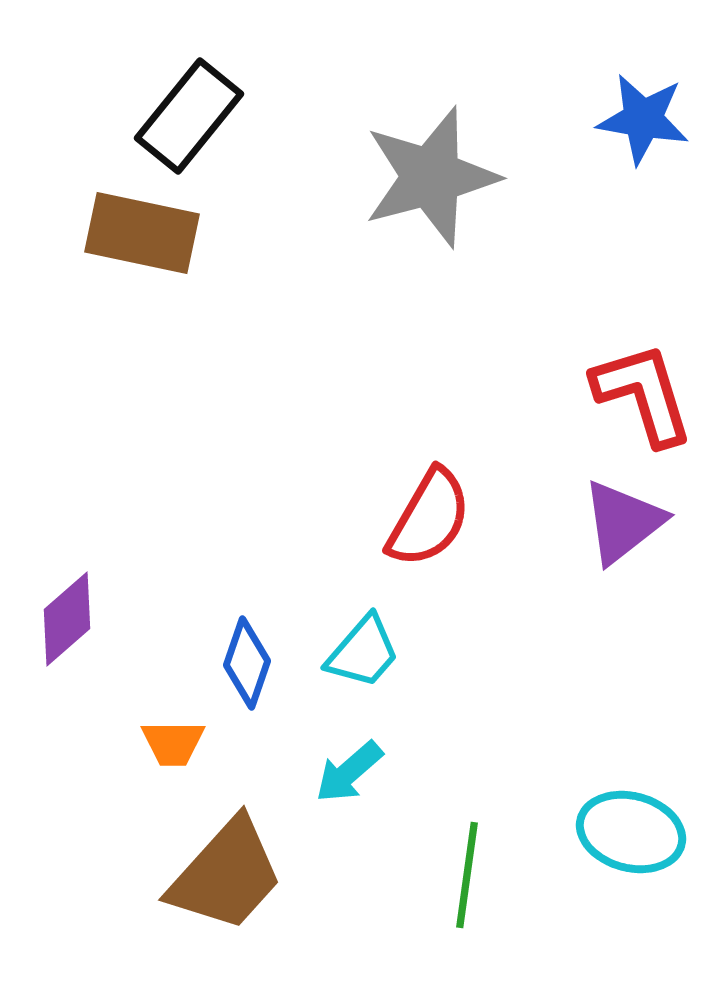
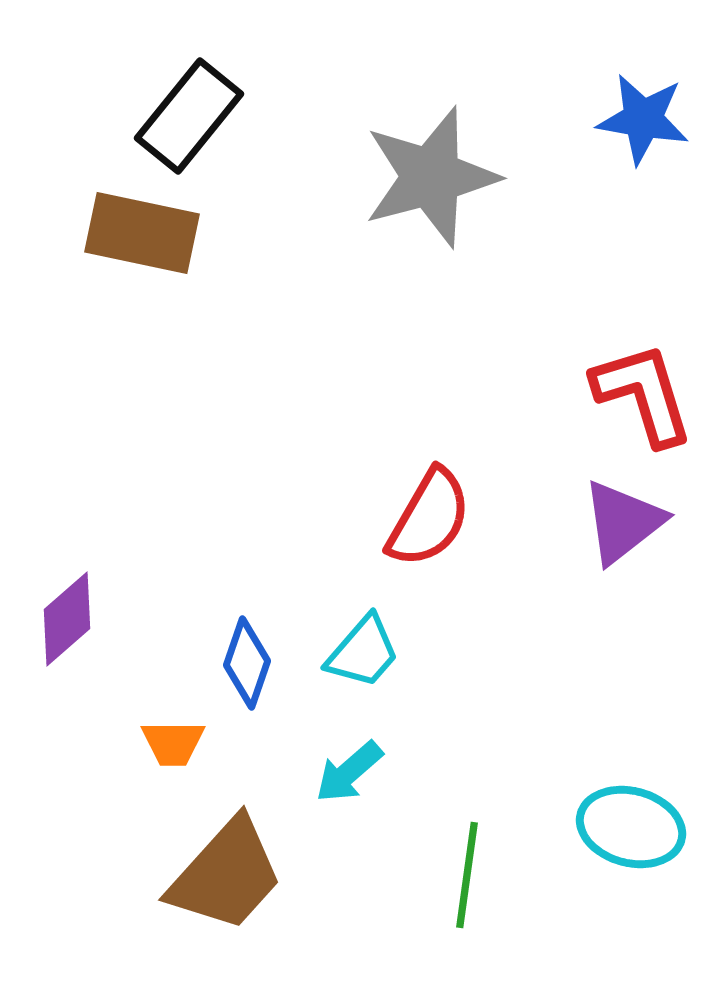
cyan ellipse: moved 5 px up
